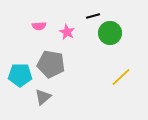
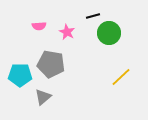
green circle: moved 1 px left
